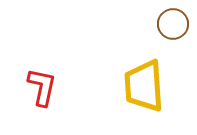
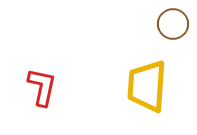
yellow trapezoid: moved 3 px right; rotated 8 degrees clockwise
